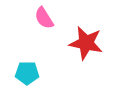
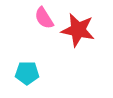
red star: moved 8 px left, 13 px up
